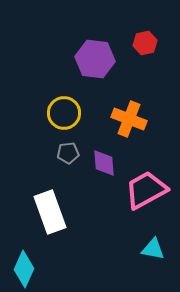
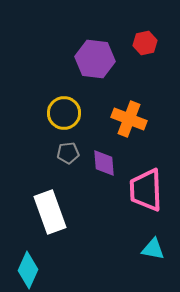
pink trapezoid: rotated 63 degrees counterclockwise
cyan diamond: moved 4 px right, 1 px down
